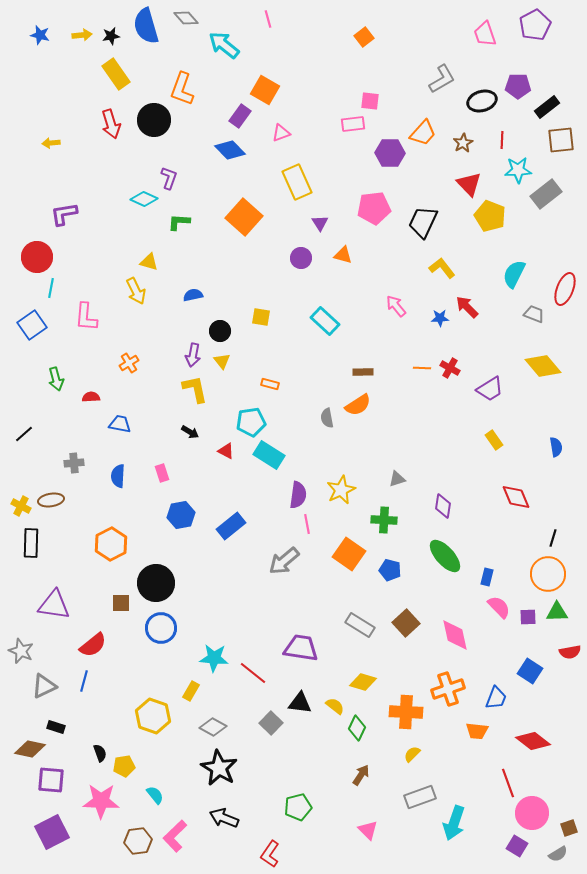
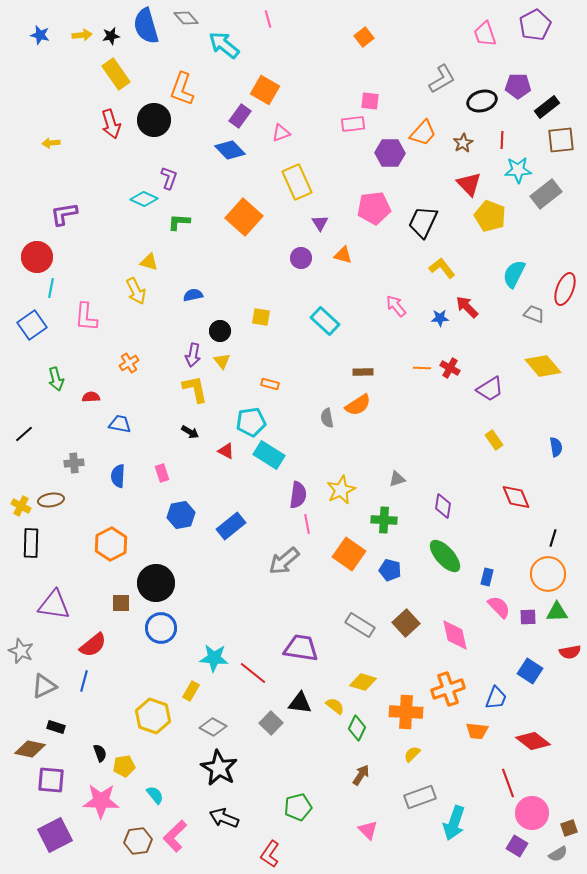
purple square at (52, 832): moved 3 px right, 3 px down
